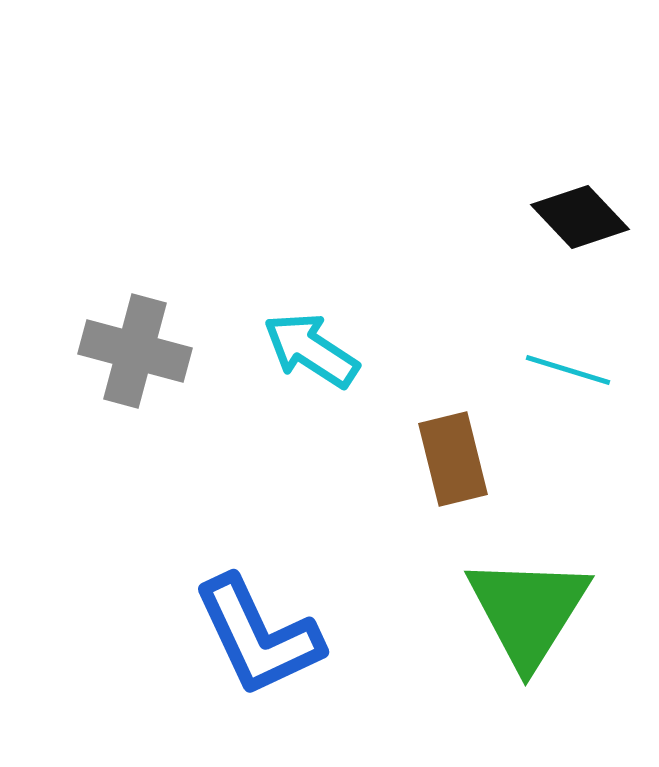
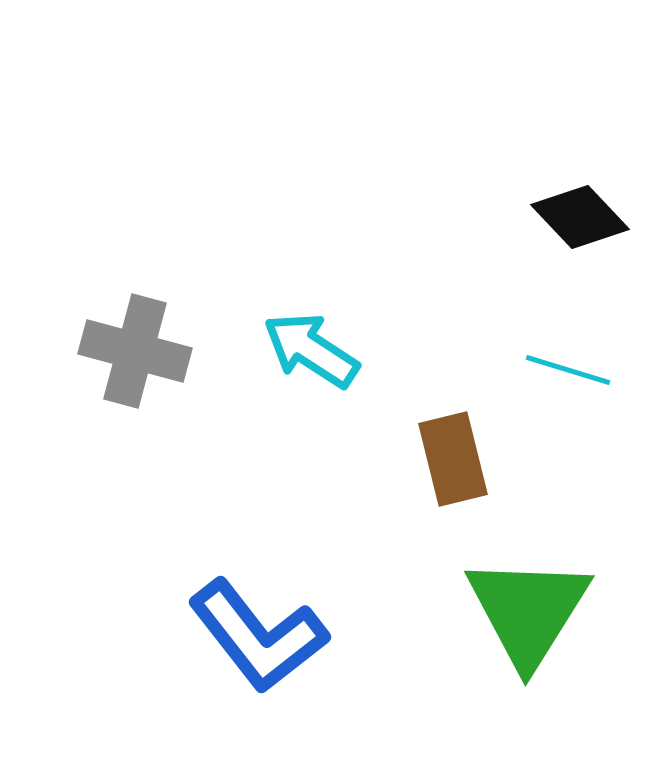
blue L-shape: rotated 13 degrees counterclockwise
